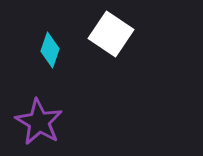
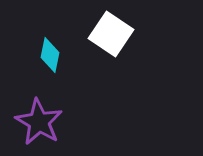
cyan diamond: moved 5 px down; rotated 8 degrees counterclockwise
